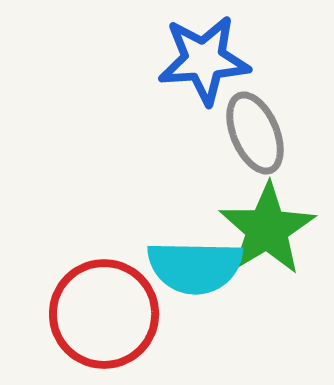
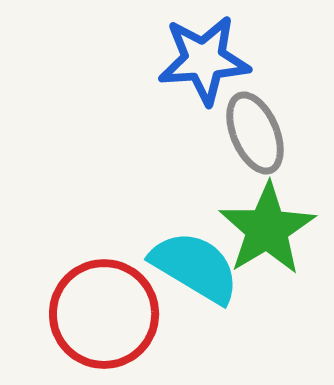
cyan semicircle: rotated 150 degrees counterclockwise
